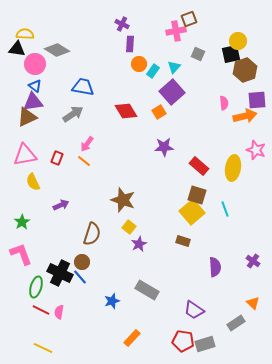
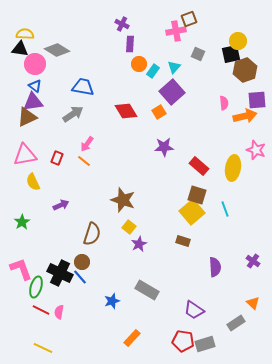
black triangle at (17, 49): moved 3 px right
pink L-shape at (21, 254): moved 15 px down
